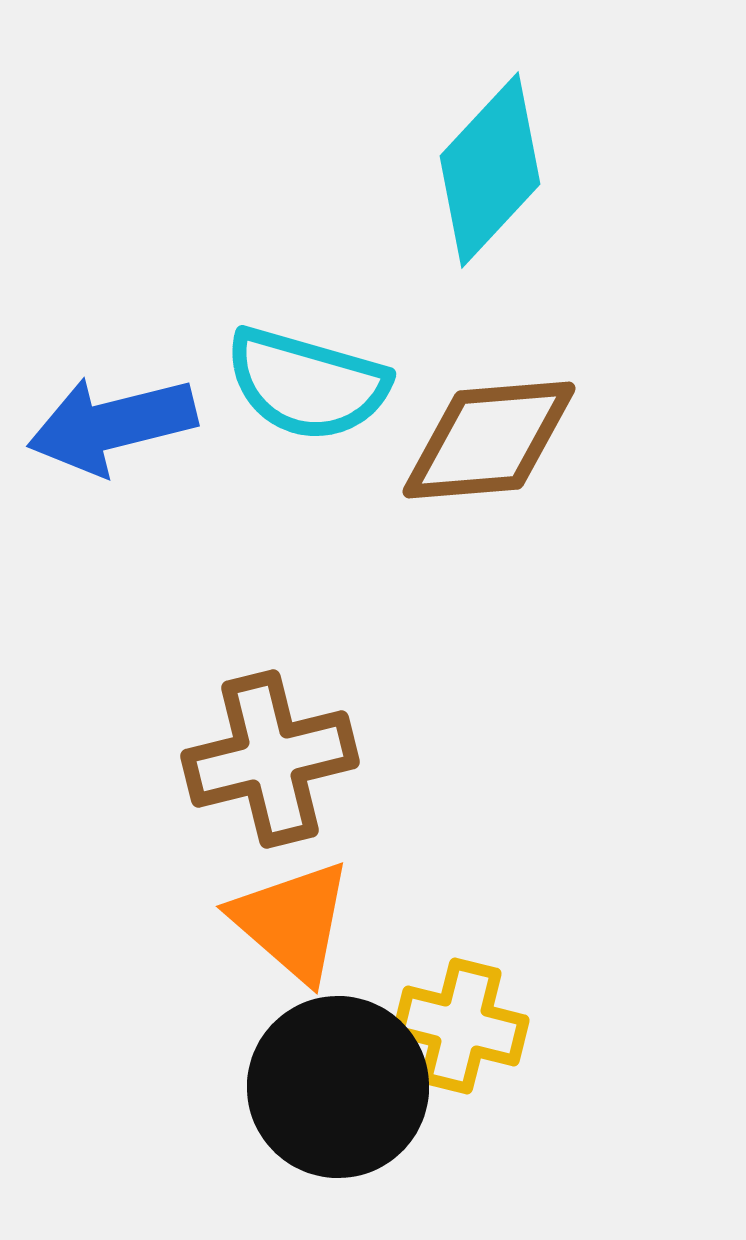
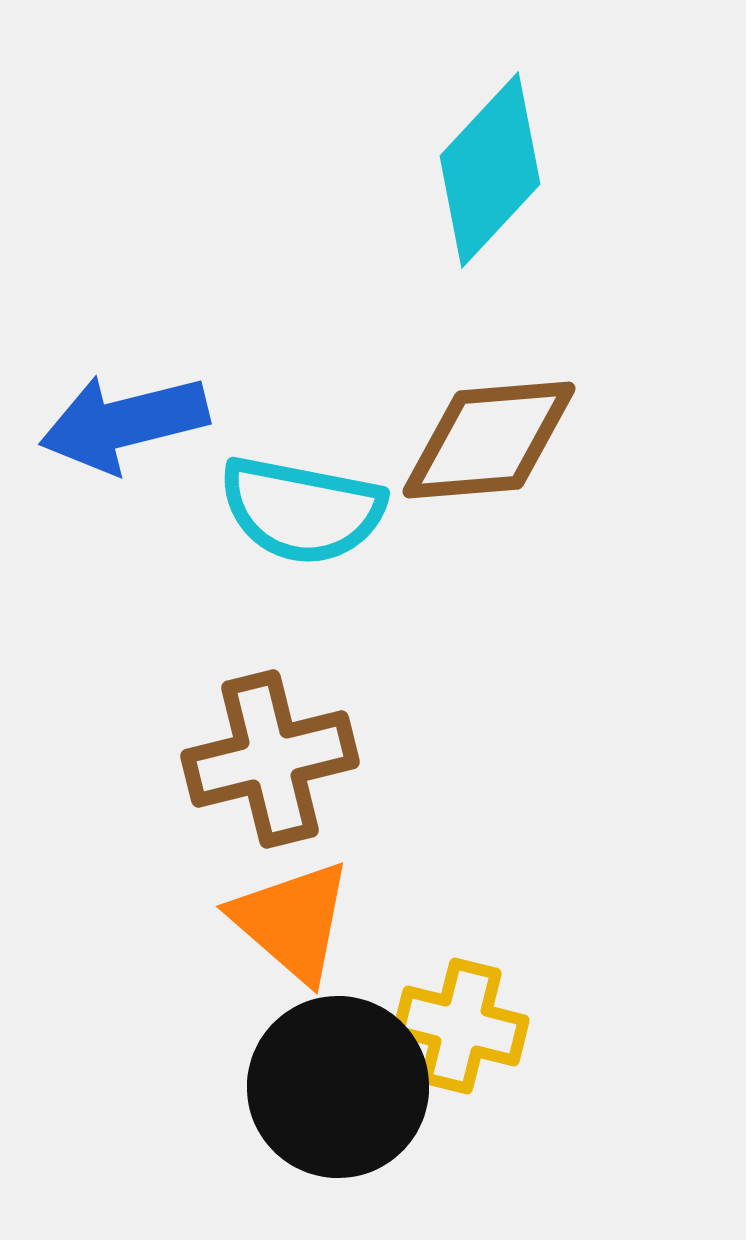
cyan semicircle: moved 5 px left, 126 px down; rotated 5 degrees counterclockwise
blue arrow: moved 12 px right, 2 px up
